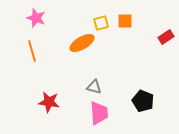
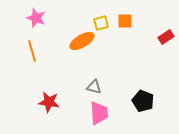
orange ellipse: moved 2 px up
